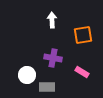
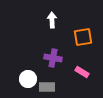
orange square: moved 2 px down
white circle: moved 1 px right, 4 px down
